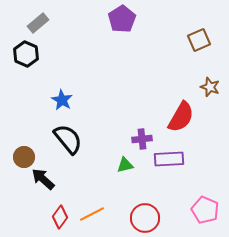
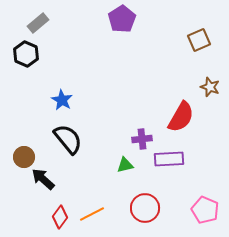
red circle: moved 10 px up
